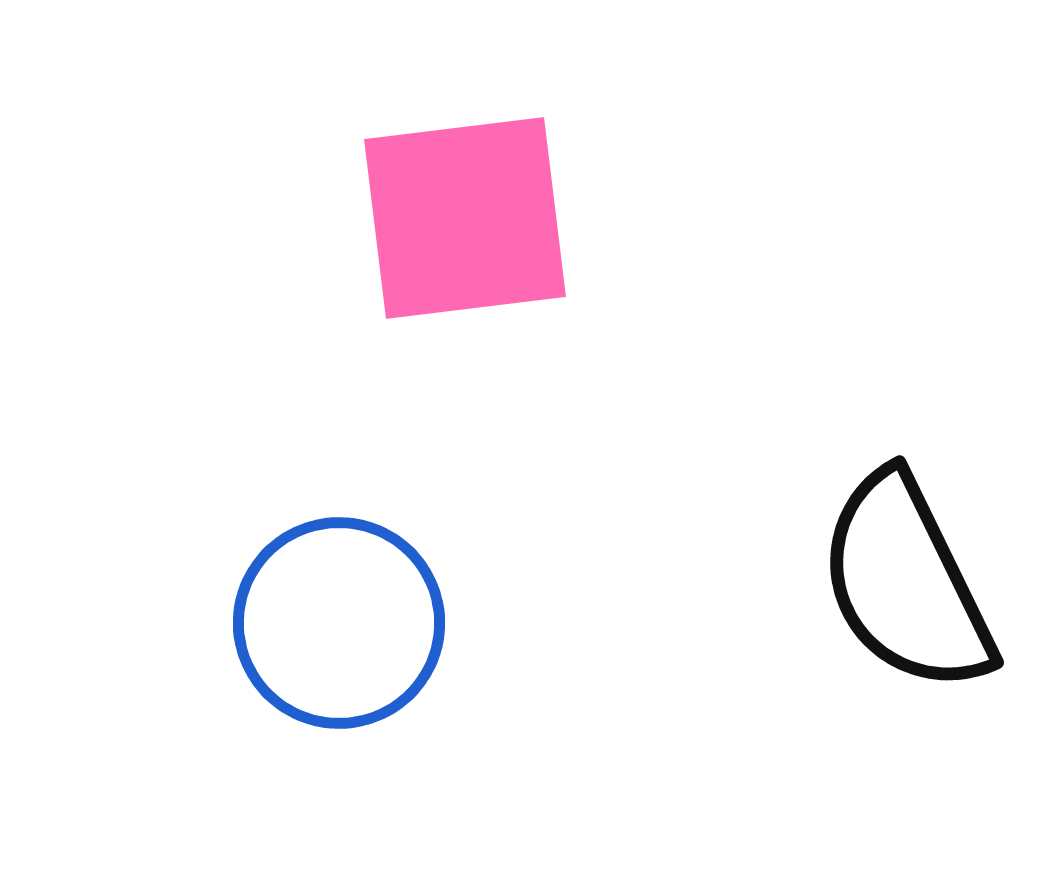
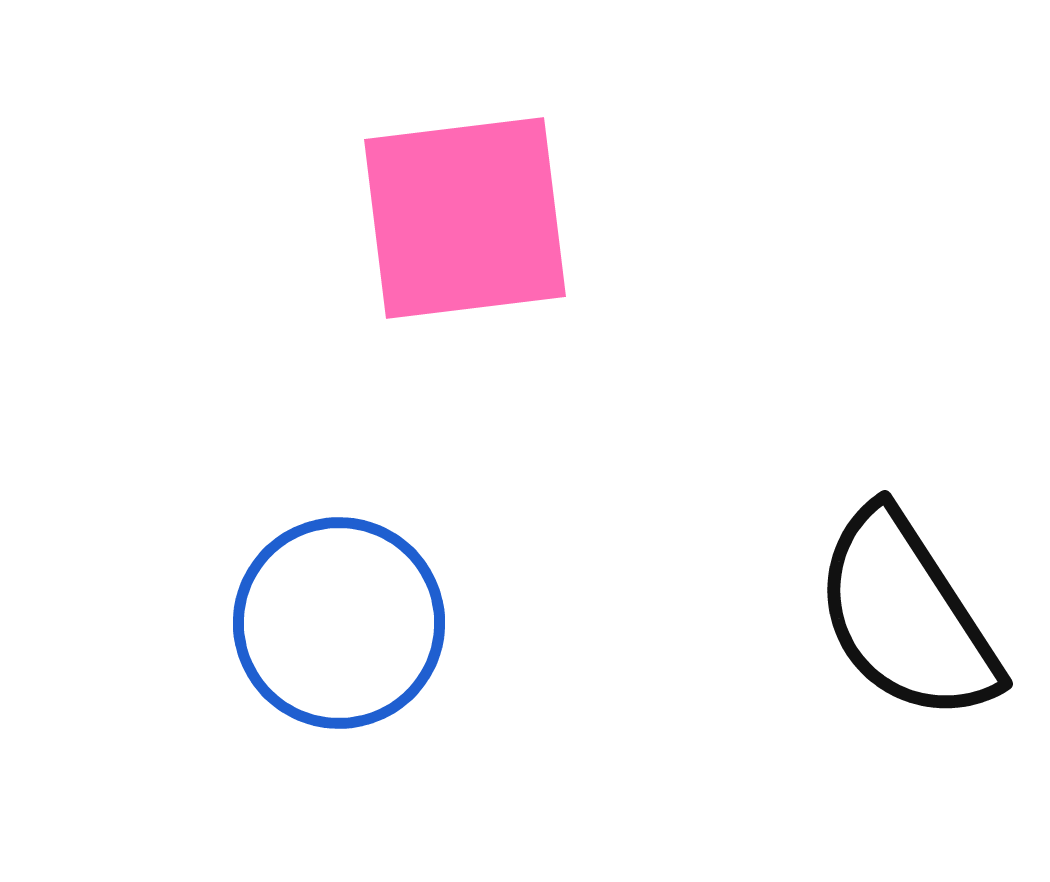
black semicircle: moved 33 px down; rotated 7 degrees counterclockwise
